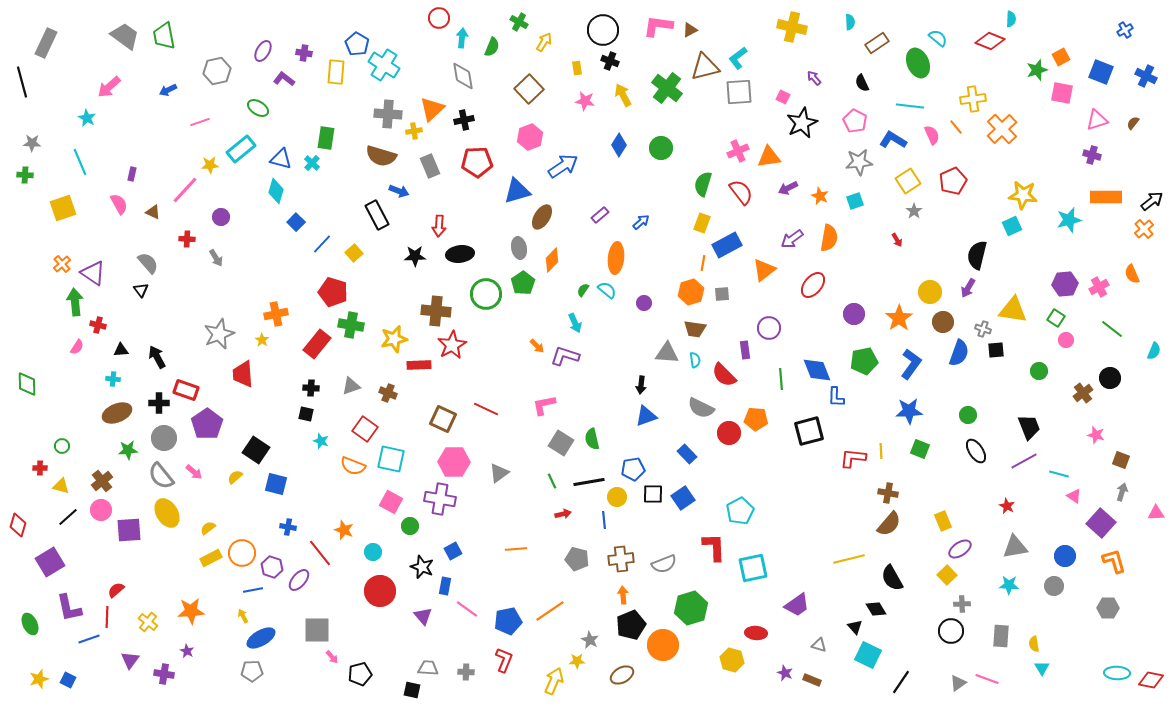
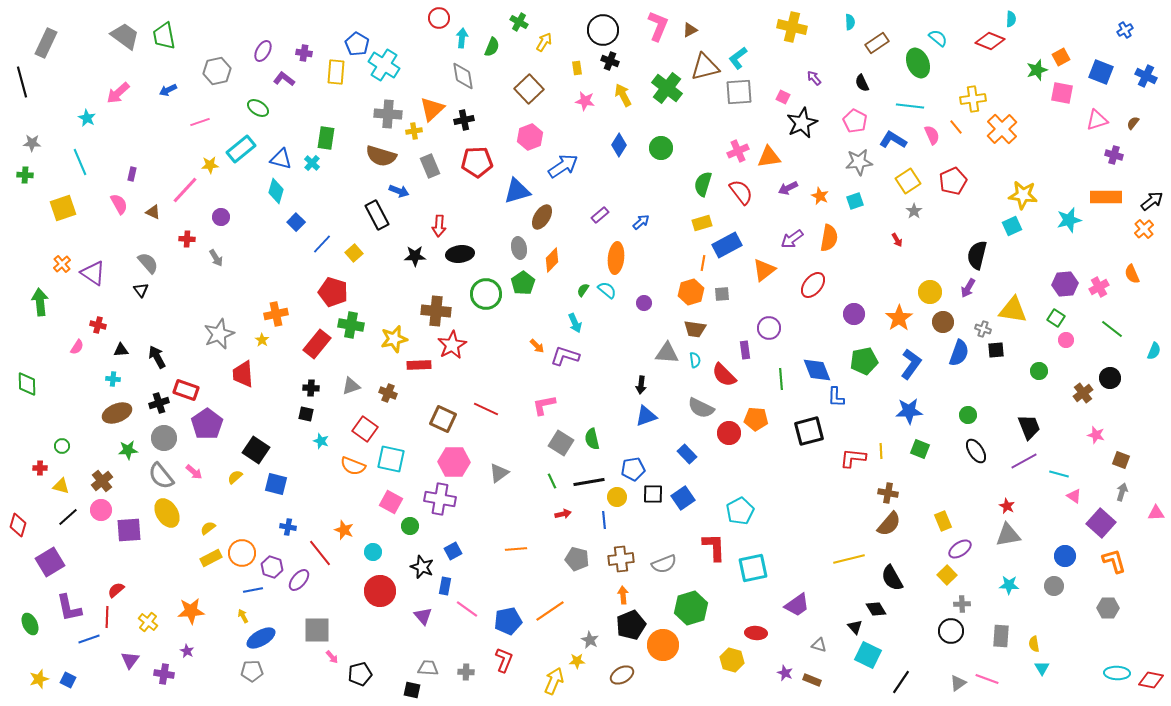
pink L-shape at (658, 26): rotated 104 degrees clockwise
pink arrow at (109, 87): moved 9 px right, 6 px down
purple cross at (1092, 155): moved 22 px right
yellow rectangle at (702, 223): rotated 54 degrees clockwise
green arrow at (75, 302): moved 35 px left
black cross at (159, 403): rotated 18 degrees counterclockwise
gray triangle at (1015, 547): moved 7 px left, 12 px up
